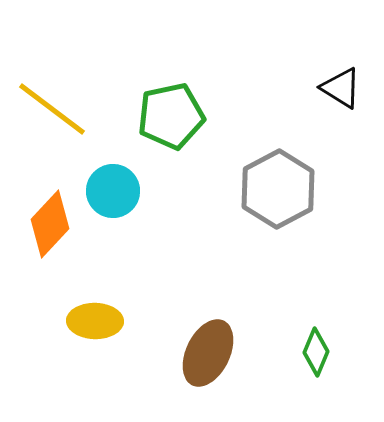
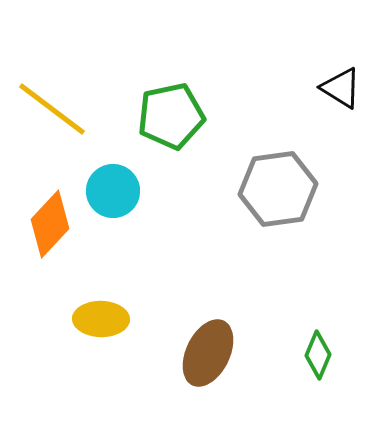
gray hexagon: rotated 20 degrees clockwise
yellow ellipse: moved 6 px right, 2 px up
green diamond: moved 2 px right, 3 px down
